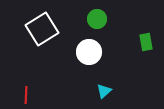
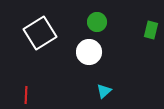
green circle: moved 3 px down
white square: moved 2 px left, 4 px down
green rectangle: moved 5 px right, 12 px up; rotated 24 degrees clockwise
